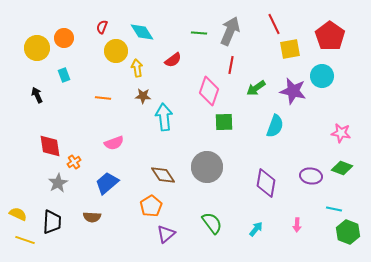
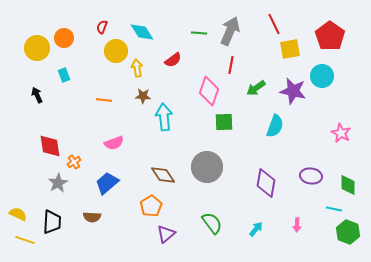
orange line at (103, 98): moved 1 px right, 2 px down
pink star at (341, 133): rotated 18 degrees clockwise
green diamond at (342, 168): moved 6 px right, 17 px down; rotated 70 degrees clockwise
